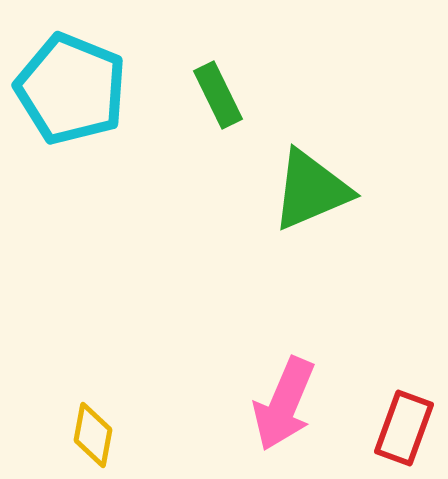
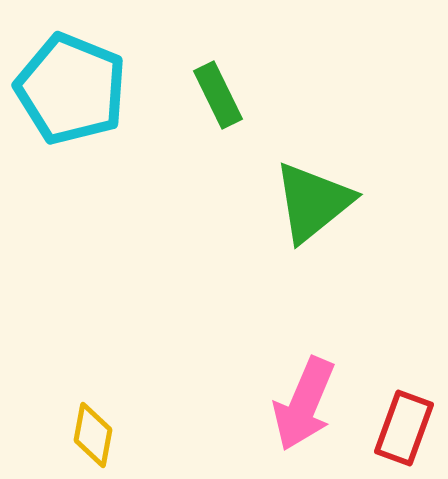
green triangle: moved 2 px right, 12 px down; rotated 16 degrees counterclockwise
pink arrow: moved 20 px right
